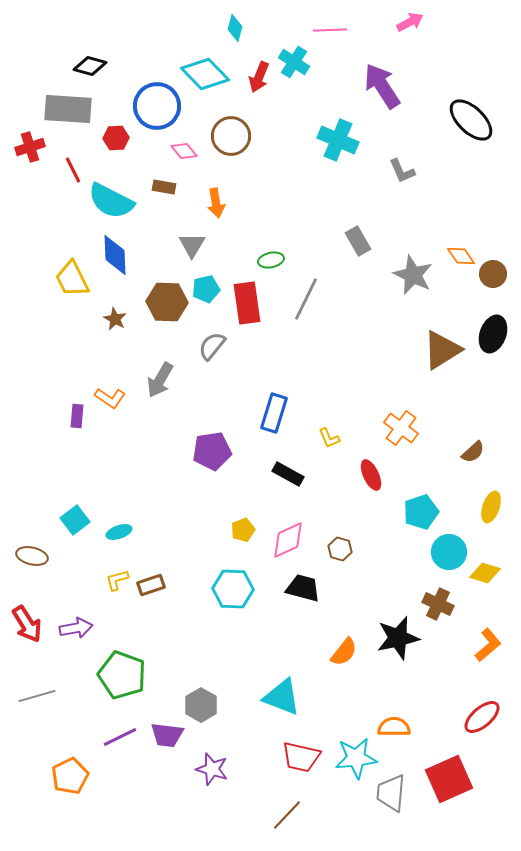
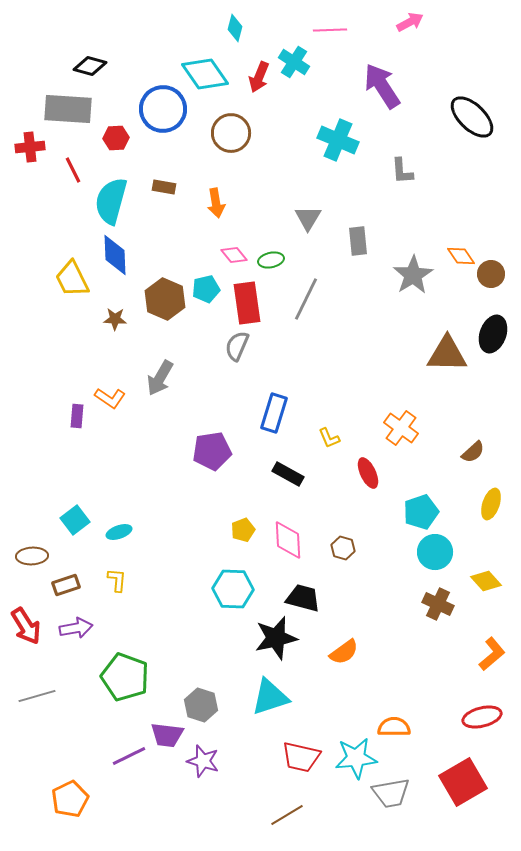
cyan diamond at (205, 74): rotated 9 degrees clockwise
blue circle at (157, 106): moved 6 px right, 3 px down
black ellipse at (471, 120): moved 1 px right, 3 px up
brown circle at (231, 136): moved 3 px up
red cross at (30, 147): rotated 12 degrees clockwise
pink diamond at (184, 151): moved 50 px right, 104 px down
gray L-shape at (402, 171): rotated 20 degrees clockwise
cyan semicircle at (111, 201): rotated 78 degrees clockwise
gray rectangle at (358, 241): rotated 24 degrees clockwise
gray triangle at (192, 245): moved 116 px right, 27 px up
brown circle at (493, 274): moved 2 px left
gray star at (413, 275): rotated 15 degrees clockwise
brown hexagon at (167, 302): moved 2 px left, 3 px up; rotated 21 degrees clockwise
brown star at (115, 319): rotated 25 degrees counterclockwise
gray semicircle at (212, 346): moved 25 px right; rotated 16 degrees counterclockwise
brown triangle at (442, 350): moved 5 px right, 4 px down; rotated 33 degrees clockwise
gray arrow at (160, 380): moved 2 px up
red ellipse at (371, 475): moved 3 px left, 2 px up
yellow ellipse at (491, 507): moved 3 px up
pink diamond at (288, 540): rotated 69 degrees counterclockwise
brown hexagon at (340, 549): moved 3 px right, 1 px up
cyan circle at (449, 552): moved 14 px left
brown ellipse at (32, 556): rotated 16 degrees counterclockwise
yellow diamond at (485, 573): moved 1 px right, 8 px down; rotated 32 degrees clockwise
yellow L-shape at (117, 580): rotated 110 degrees clockwise
brown rectangle at (151, 585): moved 85 px left
black trapezoid at (303, 588): moved 10 px down
red arrow at (27, 624): moved 1 px left, 2 px down
black star at (398, 638): moved 122 px left
orange L-shape at (488, 645): moved 4 px right, 9 px down
orange semicircle at (344, 652): rotated 16 degrees clockwise
green pentagon at (122, 675): moved 3 px right, 2 px down
cyan triangle at (282, 697): moved 12 px left; rotated 39 degrees counterclockwise
gray hexagon at (201, 705): rotated 12 degrees counterclockwise
red ellipse at (482, 717): rotated 27 degrees clockwise
purple line at (120, 737): moved 9 px right, 19 px down
purple star at (212, 769): moved 9 px left, 8 px up
orange pentagon at (70, 776): moved 23 px down
red square at (449, 779): moved 14 px right, 3 px down; rotated 6 degrees counterclockwise
gray trapezoid at (391, 793): rotated 105 degrees counterclockwise
brown line at (287, 815): rotated 16 degrees clockwise
